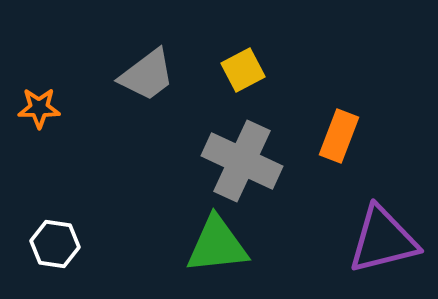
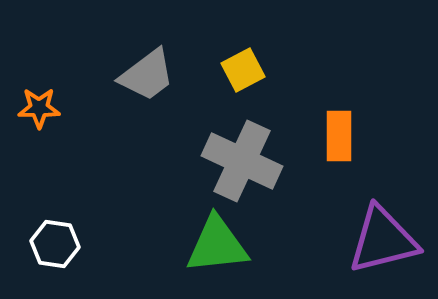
orange rectangle: rotated 21 degrees counterclockwise
